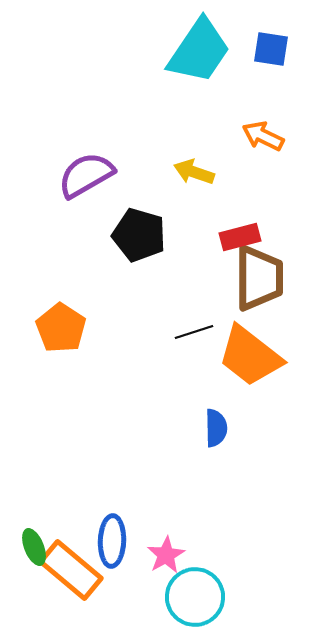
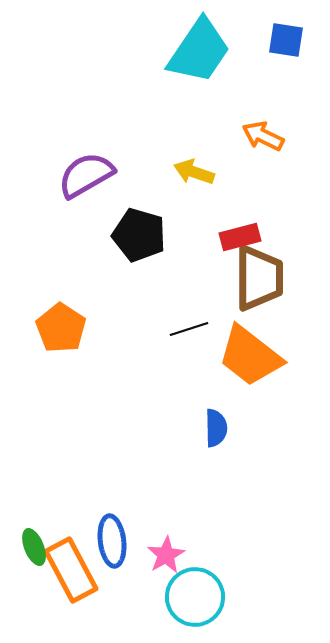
blue square: moved 15 px right, 9 px up
black line: moved 5 px left, 3 px up
blue ellipse: rotated 9 degrees counterclockwise
orange rectangle: rotated 22 degrees clockwise
